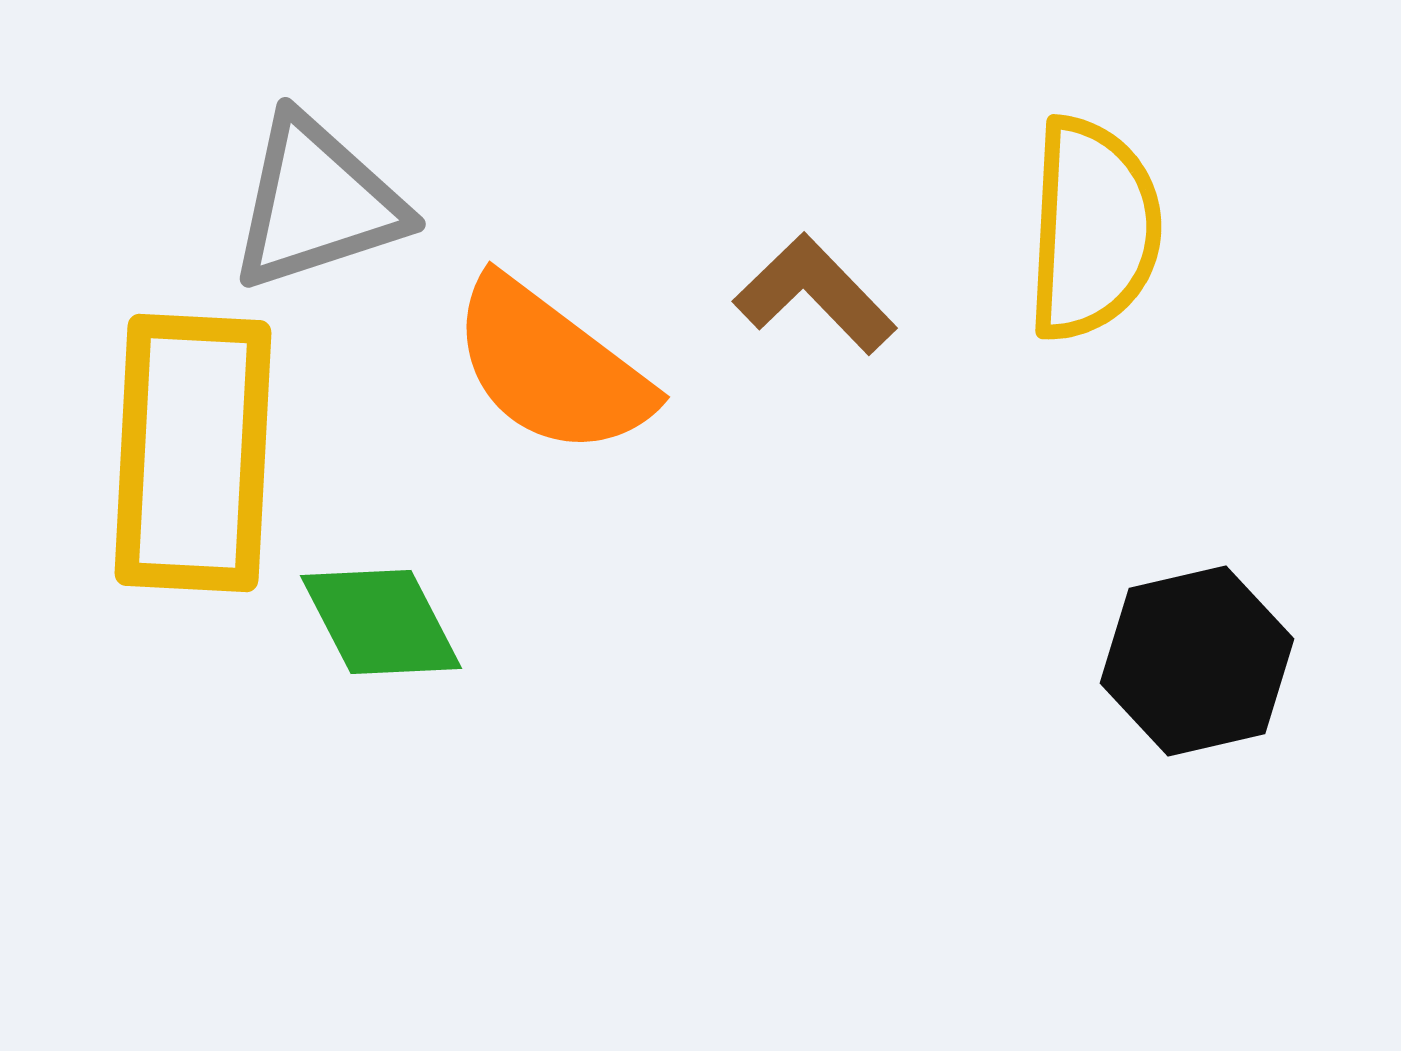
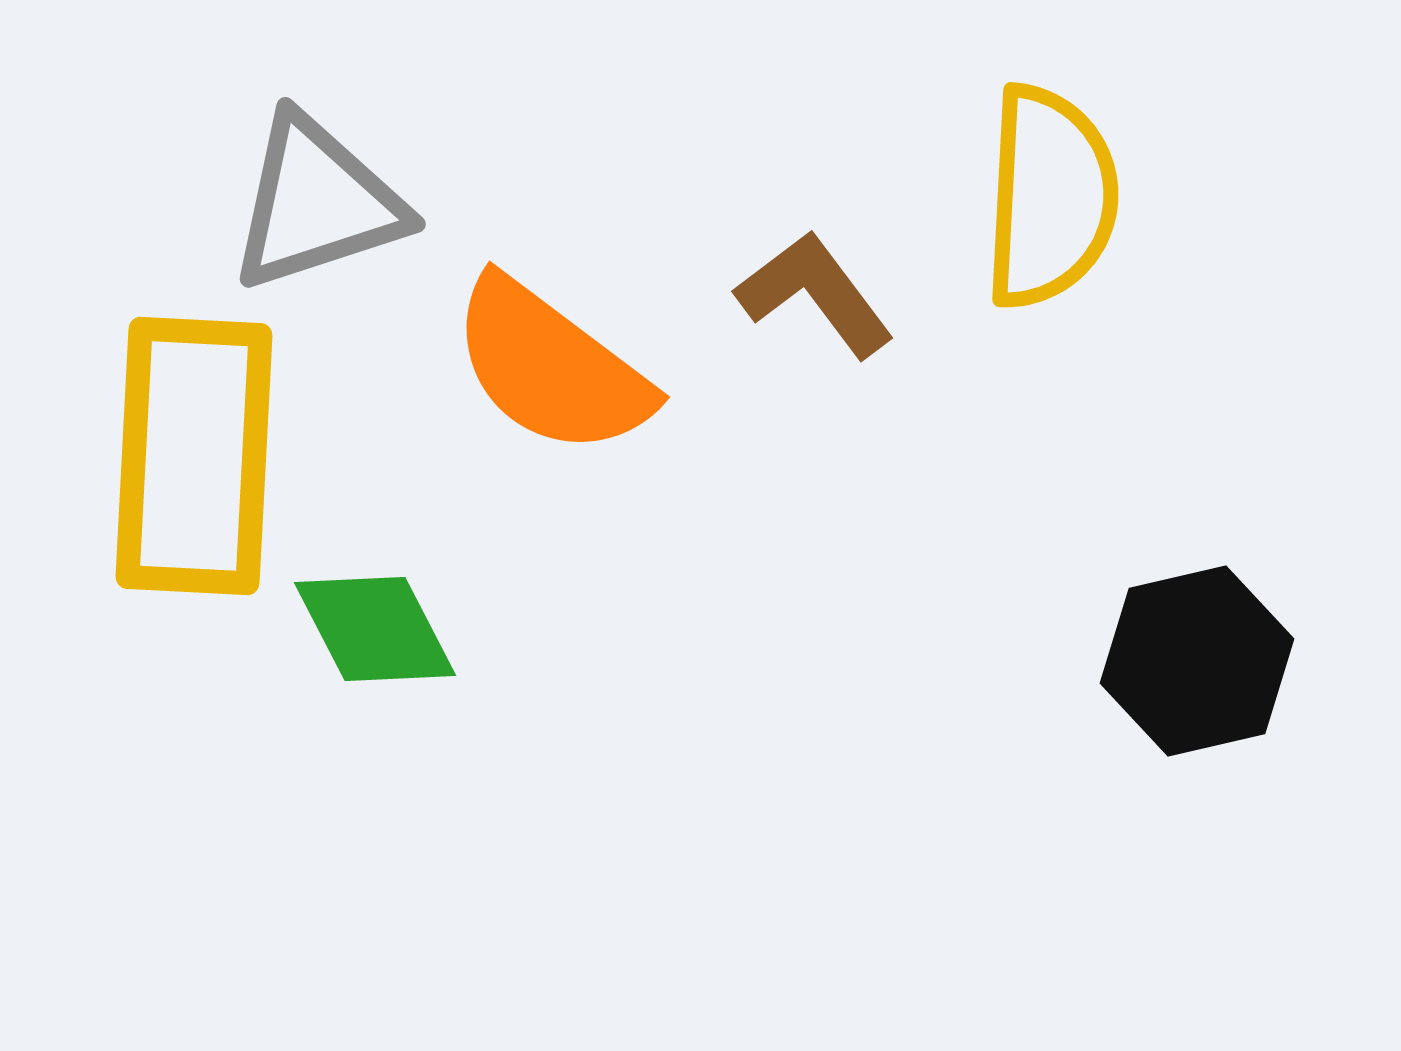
yellow semicircle: moved 43 px left, 32 px up
brown L-shape: rotated 7 degrees clockwise
yellow rectangle: moved 1 px right, 3 px down
green diamond: moved 6 px left, 7 px down
